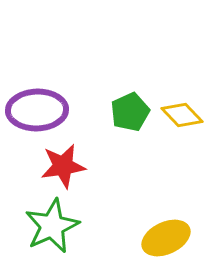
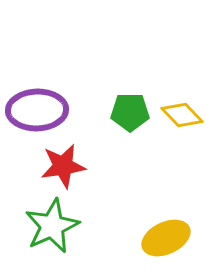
green pentagon: rotated 24 degrees clockwise
